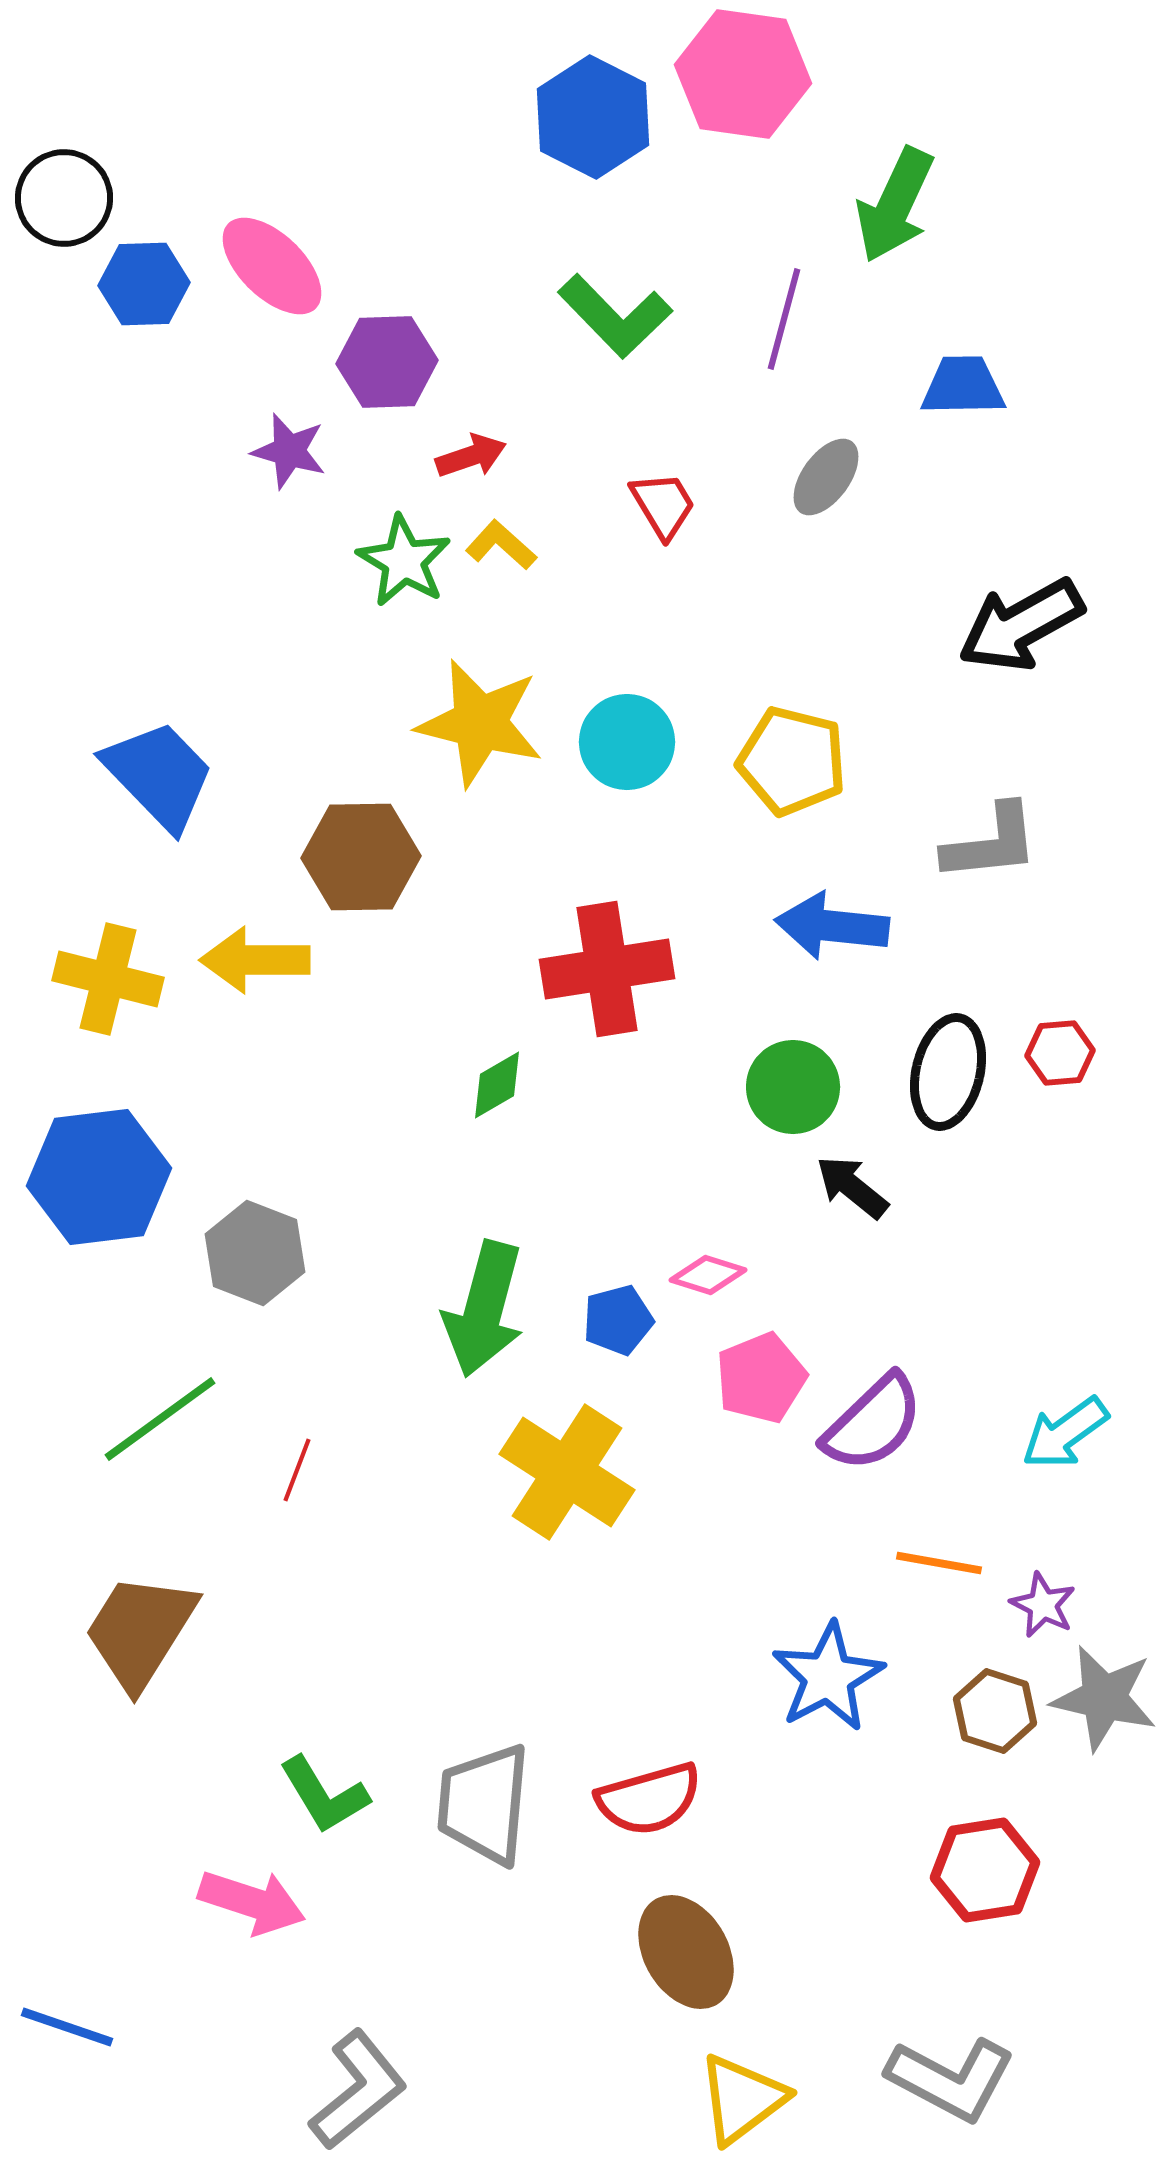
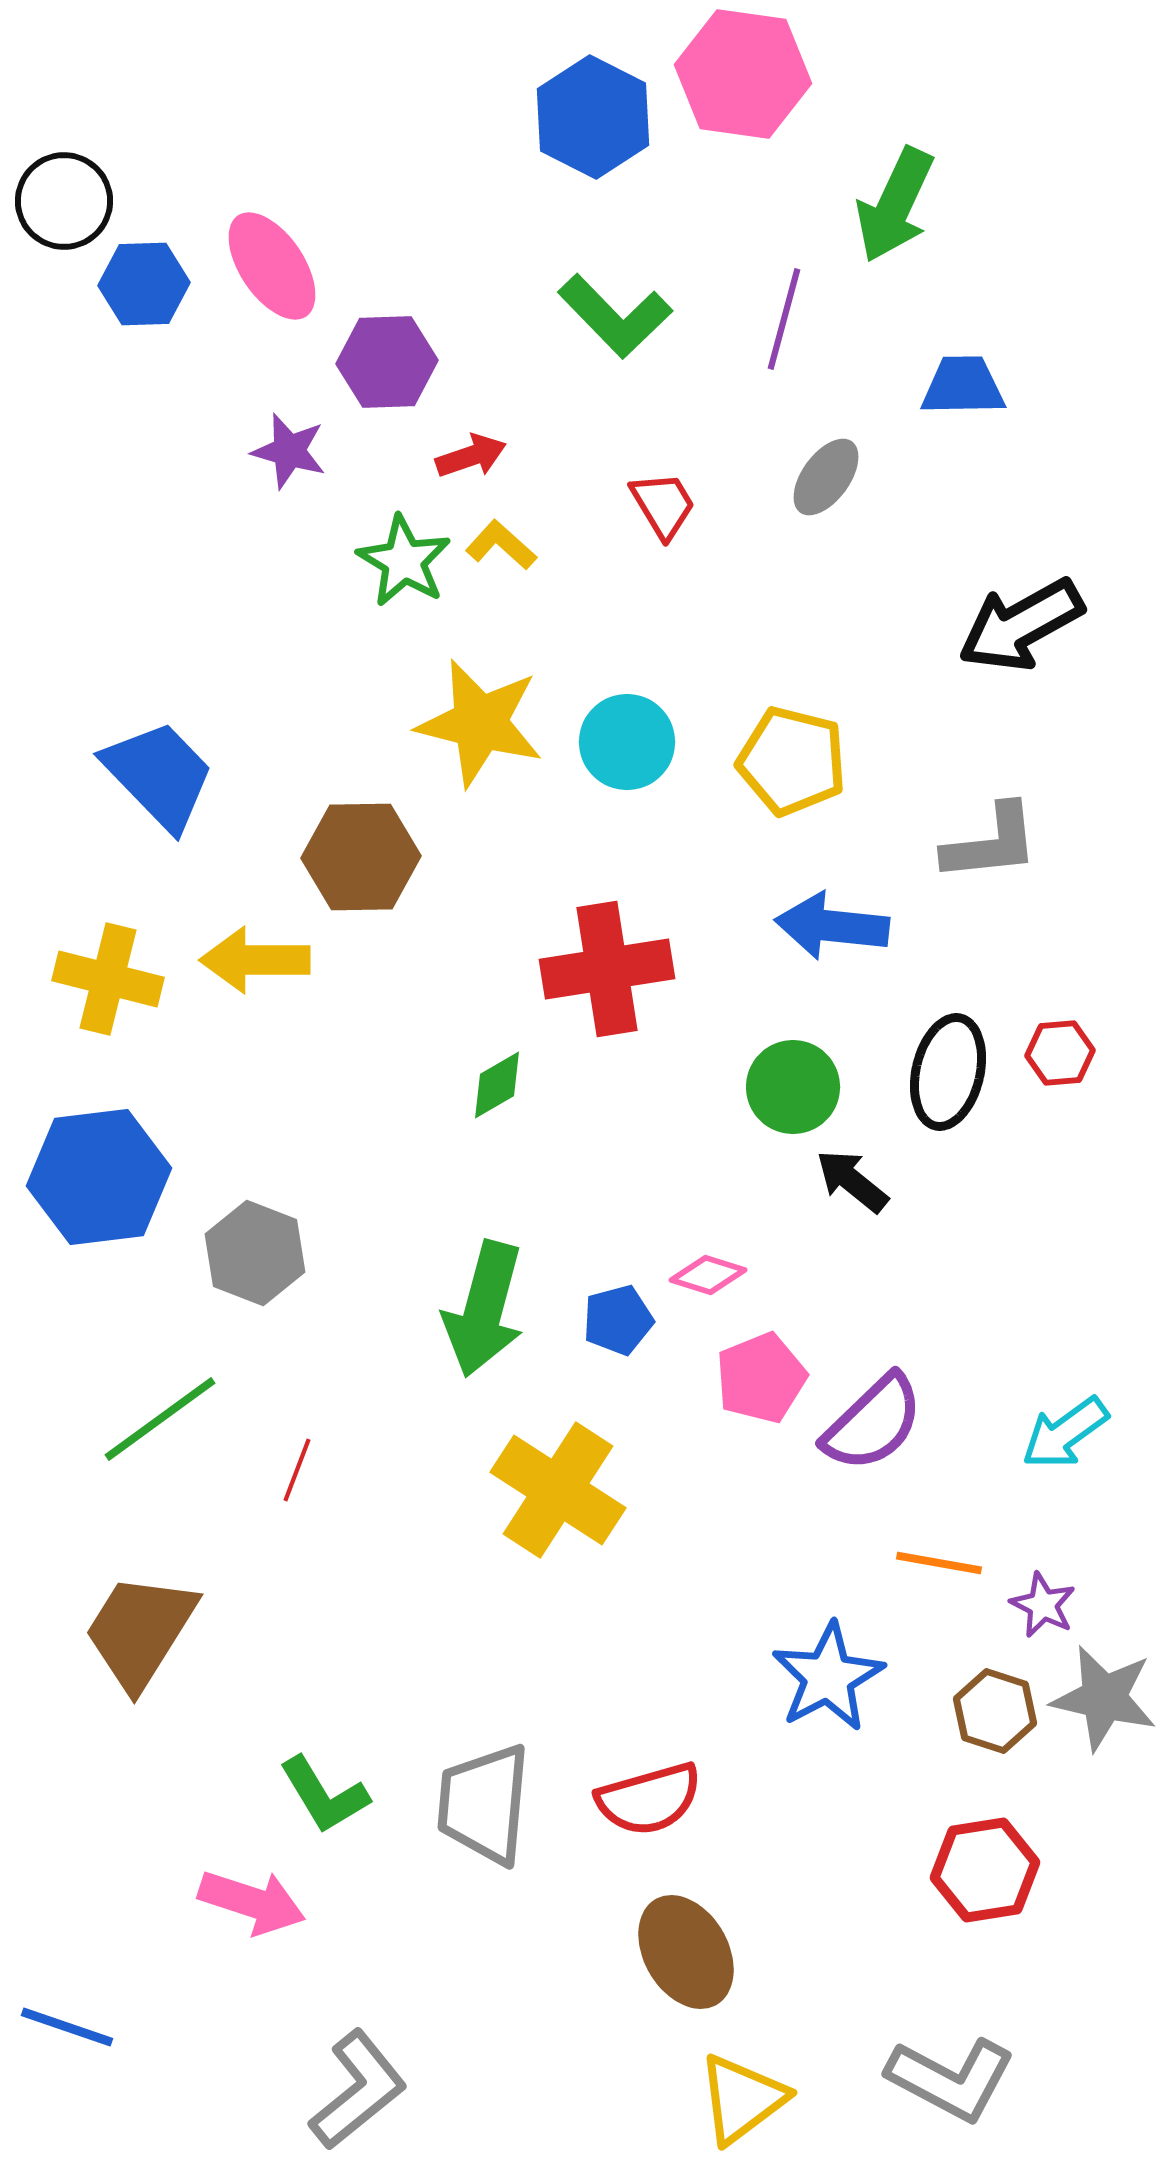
black circle at (64, 198): moved 3 px down
pink ellipse at (272, 266): rotated 12 degrees clockwise
black arrow at (852, 1187): moved 6 px up
yellow cross at (567, 1472): moved 9 px left, 18 px down
